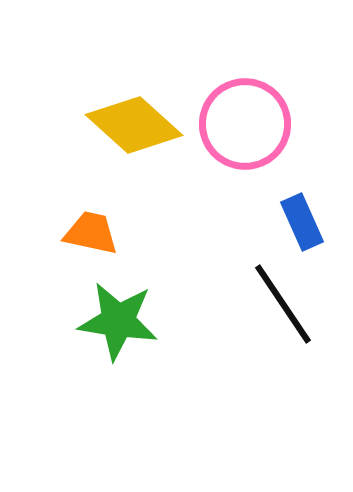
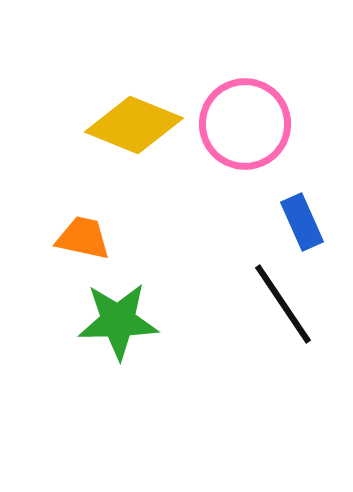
yellow diamond: rotated 20 degrees counterclockwise
orange trapezoid: moved 8 px left, 5 px down
green star: rotated 10 degrees counterclockwise
